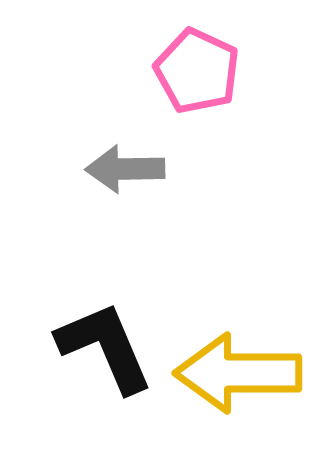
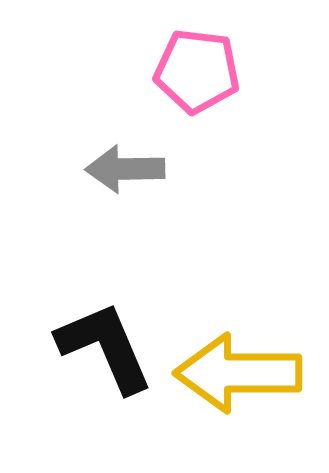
pink pentagon: rotated 18 degrees counterclockwise
